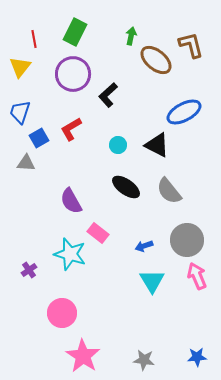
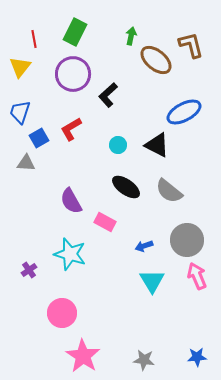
gray semicircle: rotated 12 degrees counterclockwise
pink rectangle: moved 7 px right, 11 px up; rotated 10 degrees counterclockwise
